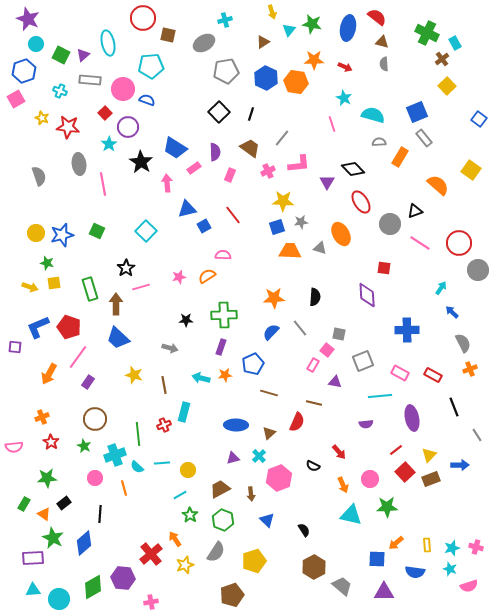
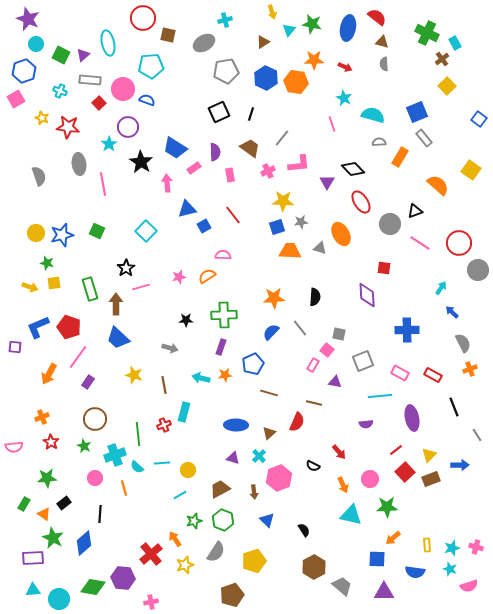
black square at (219, 112): rotated 20 degrees clockwise
red square at (105, 113): moved 6 px left, 10 px up
pink rectangle at (230, 175): rotated 32 degrees counterclockwise
purple triangle at (233, 458): rotated 32 degrees clockwise
brown arrow at (251, 494): moved 3 px right, 2 px up
green star at (190, 515): moved 4 px right, 6 px down; rotated 21 degrees clockwise
orange arrow at (396, 543): moved 3 px left, 5 px up
green diamond at (93, 587): rotated 40 degrees clockwise
